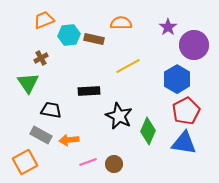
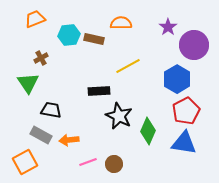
orange trapezoid: moved 9 px left, 1 px up
black rectangle: moved 10 px right
